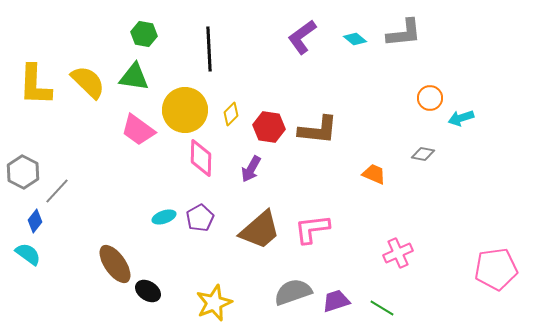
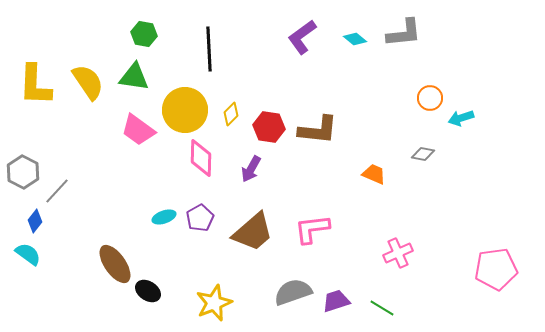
yellow semicircle: rotated 12 degrees clockwise
brown trapezoid: moved 7 px left, 2 px down
